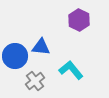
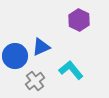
blue triangle: rotated 30 degrees counterclockwise
